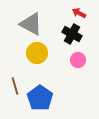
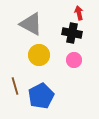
red arrow: rotated 48 degrees clockwise
black cross: moved 1 px up; rotated 18 degrees counterclockwise
yellow circle: moved 2 px right, 2 px down
pink circle: moved 4 px left
blue pentagon: moved 1 px right, 2 px up; rotated 10 degrees clockwise
